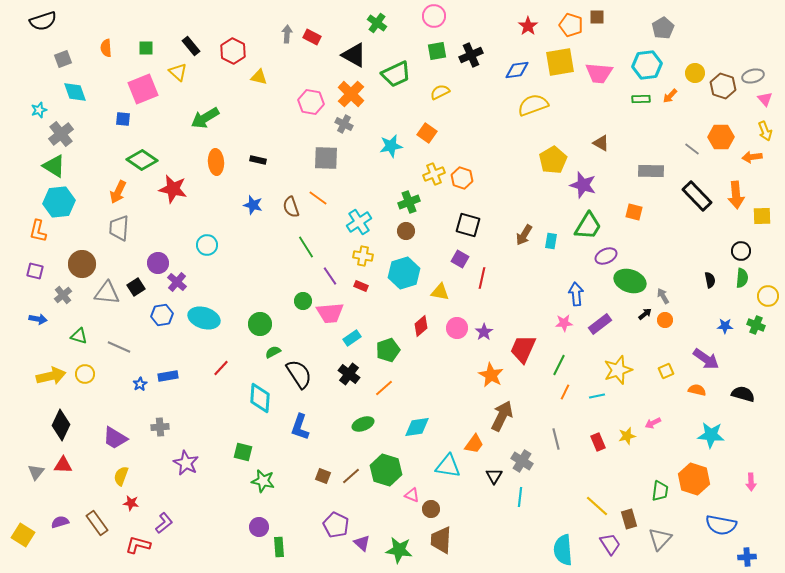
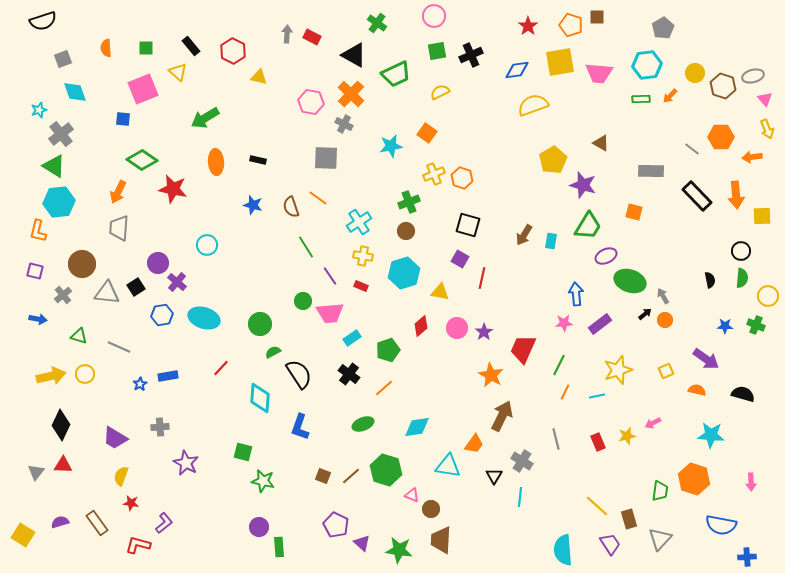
yellow arrow at (765, 131): moved 2 px right, 2 px up
